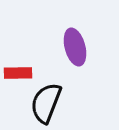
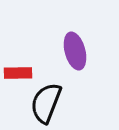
purple ellipse: moved 4 px down
